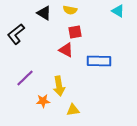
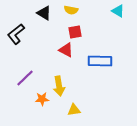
yellow semicircle: moved 1 px right
blue rectangle: moved 1 px right
orange star: moved 1 px left, 2 px up
yellow triangle: moved 1 px right
